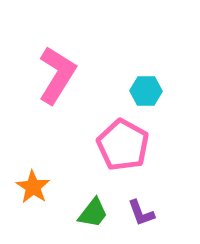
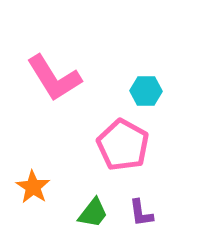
pink L-shape: moved 3 px left, 3 px down; rotated 116 degrees clockwise
purple L-shape: rotated 12 degrees clockwise
